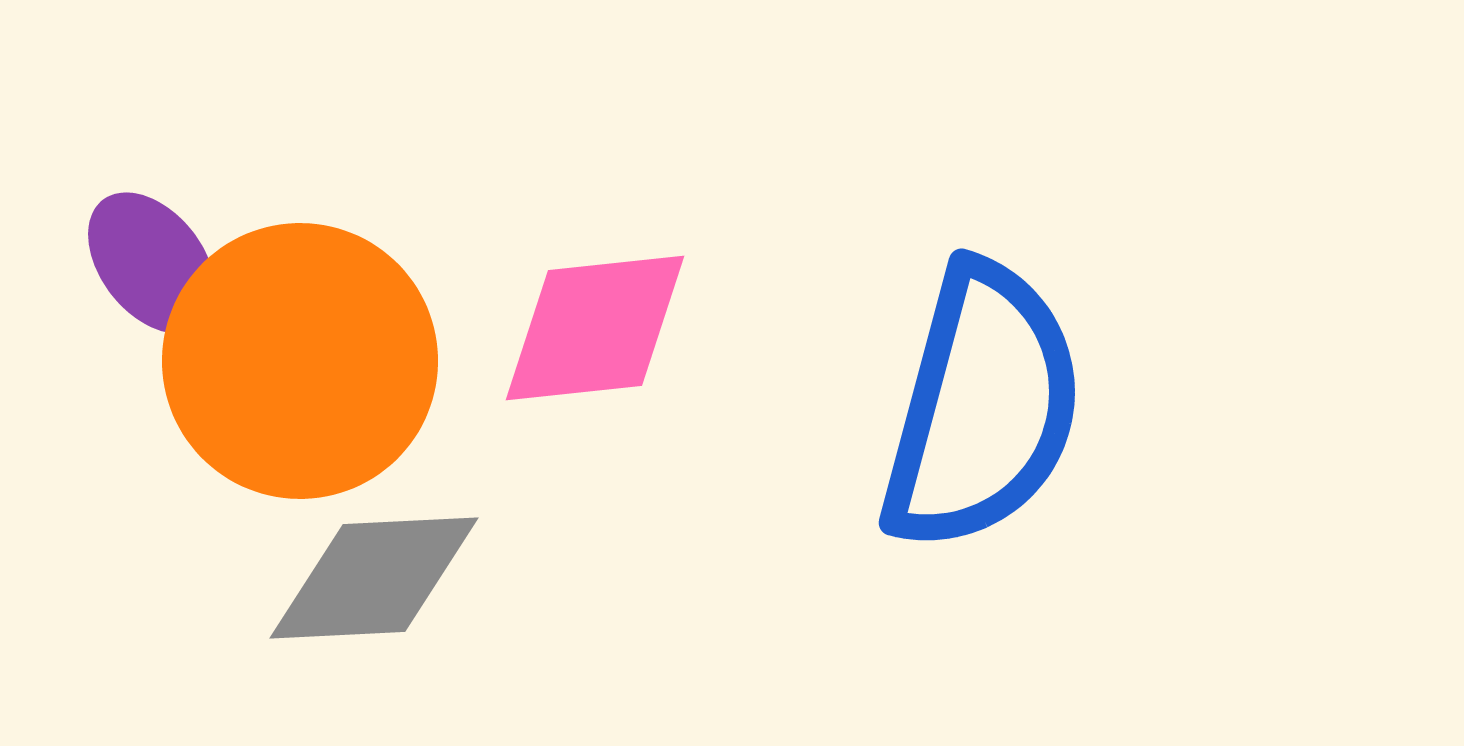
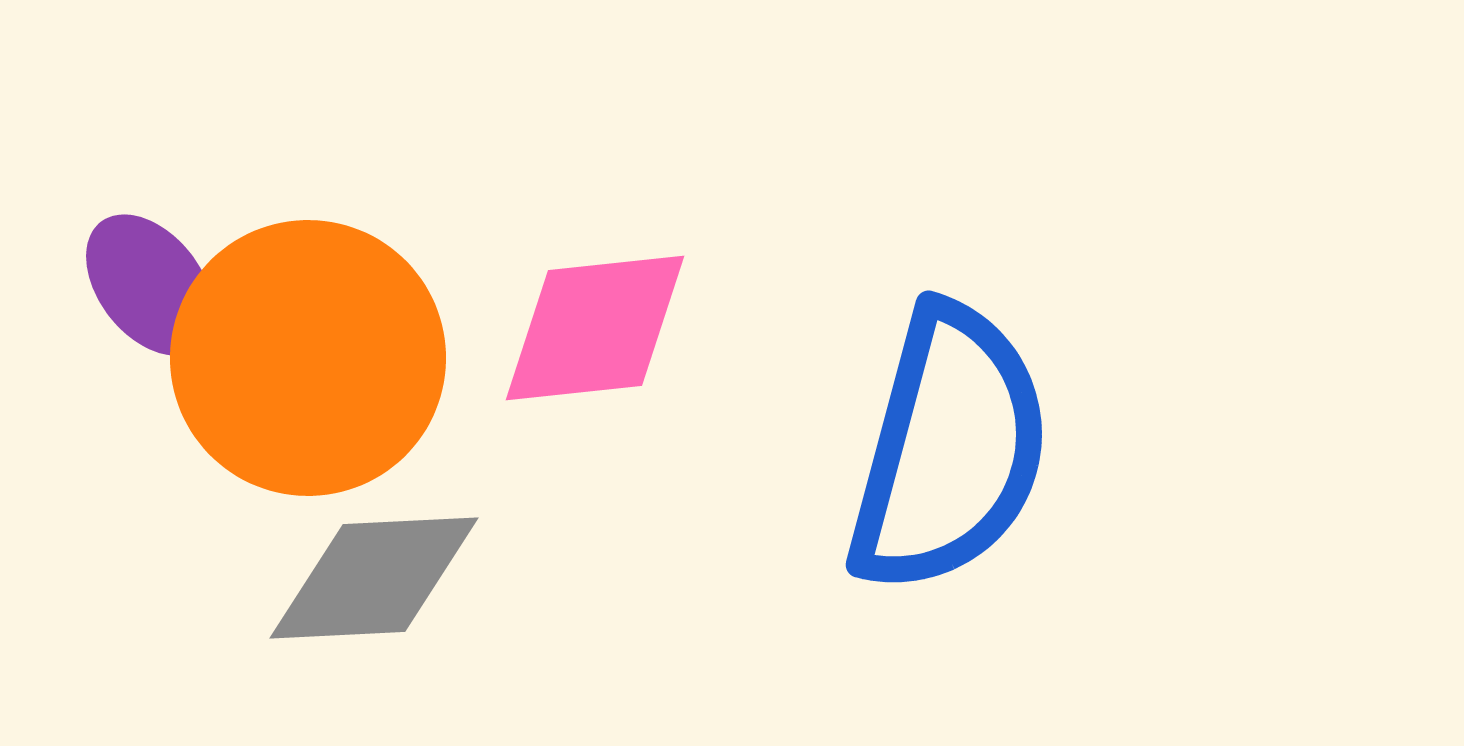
purple ellipse: moved 2 px left, 22 px down
orange circle: moved 8 px right, 3 px up
blue semicircle: moved 33 px left, 42 px down
